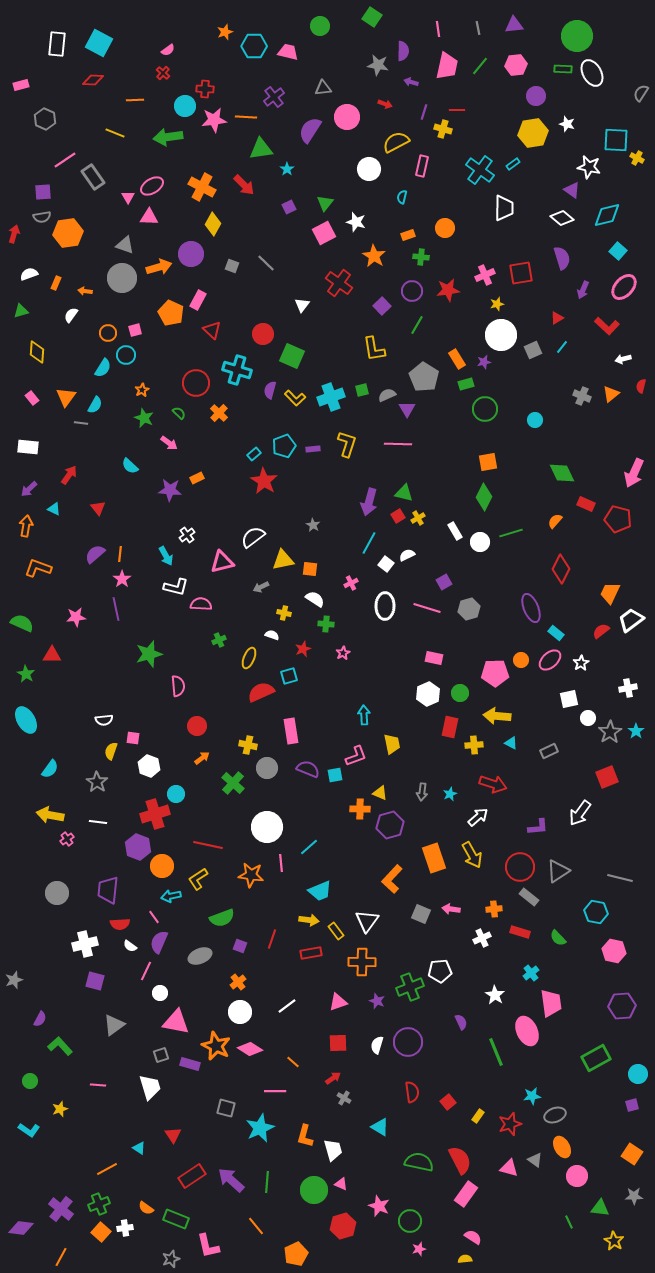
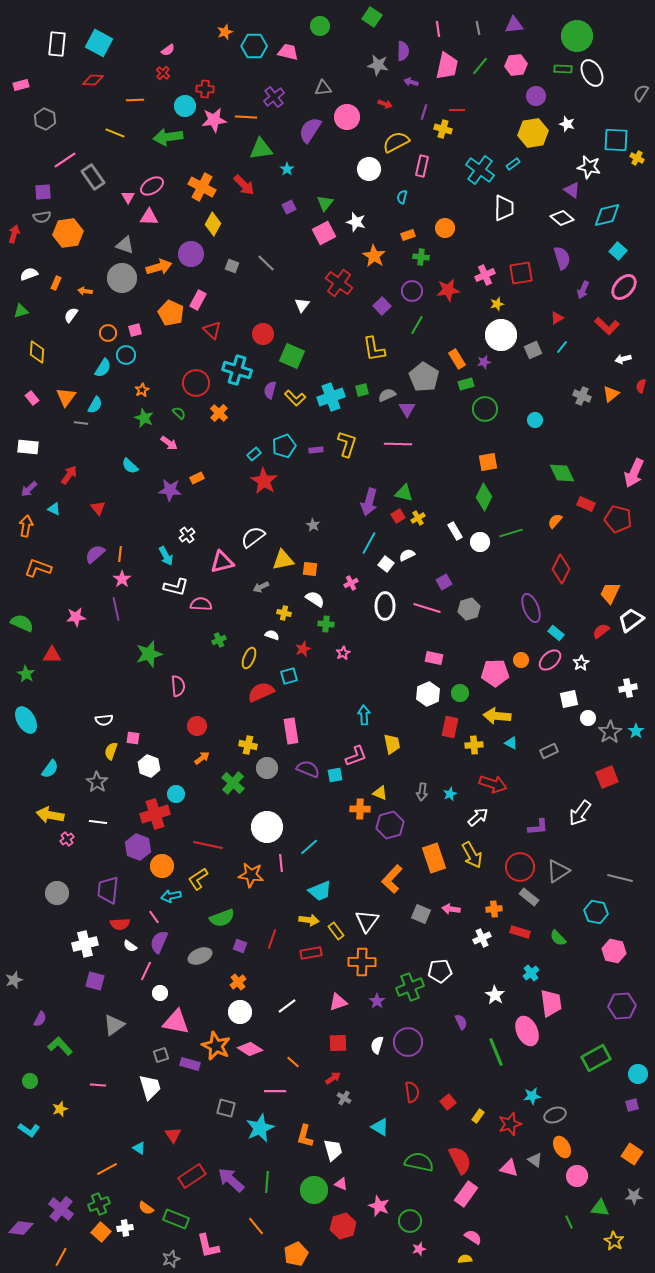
purple rectangle at (313, 449): moved 3 px right, 1 px down
purple star at (377, 1001): rotated 14 degrees clockwise
